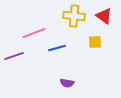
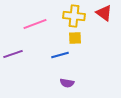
red triangle: moved 3 px up
pink line: moved 1 px right, 9 px up
yellow square: moved 20 px left, 4 px up
blue line: moved 3 px right, 7 px down
purple line: moved 1 px left, 2 px up
